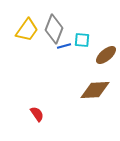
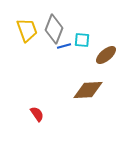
yellow trapezoid: rotated 55 degrees counterclockwise
brown diamond: moved 7 px left
